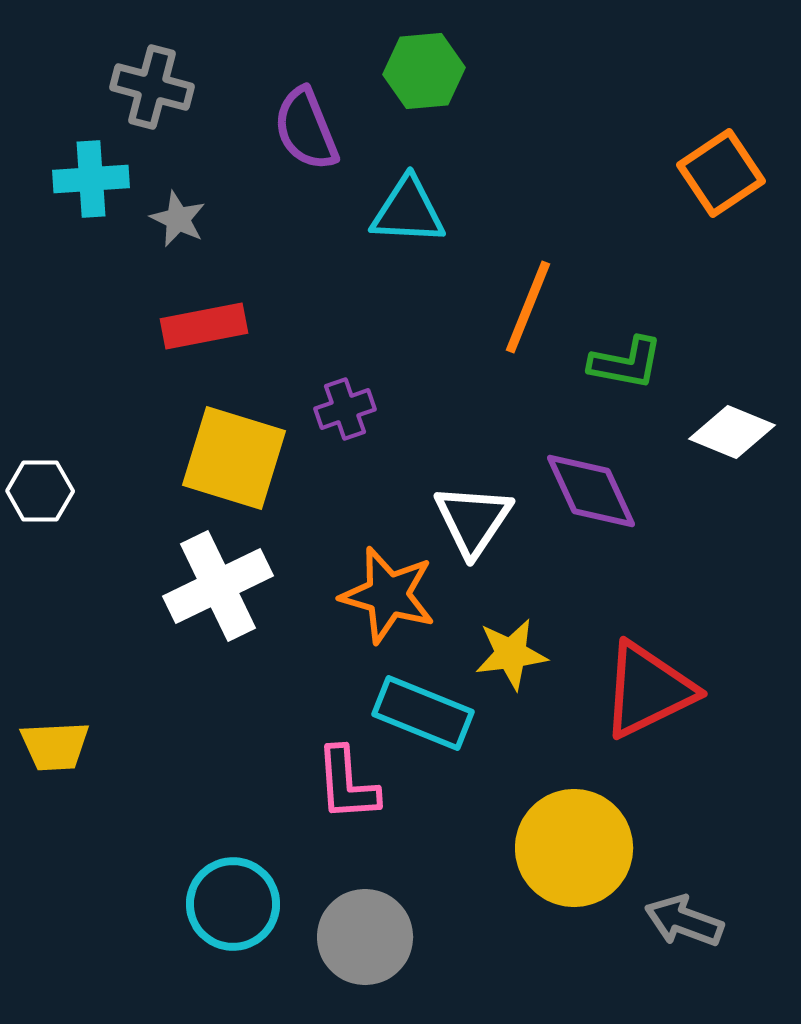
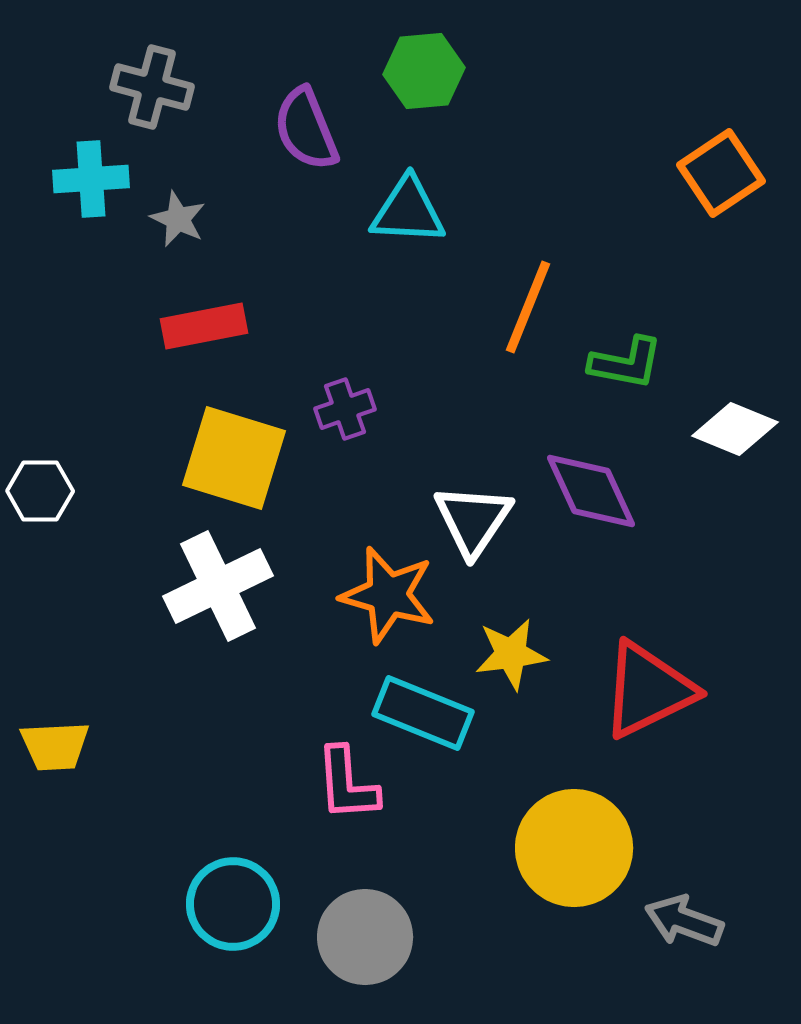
white diamond: moved 3 px right, 3 px up
